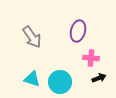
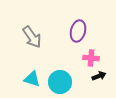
black arrow: moved 2 px up
